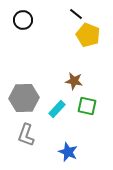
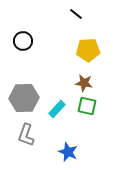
black circle: moved 21 px down
yellow pentagon: moved 15 px down; rotated 25 degrees counterclockwise
brown star: moved 10 px right, 2 px down
